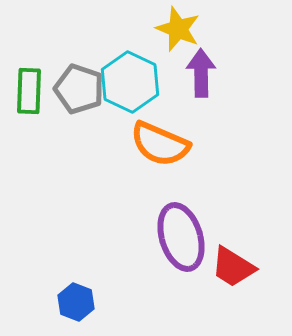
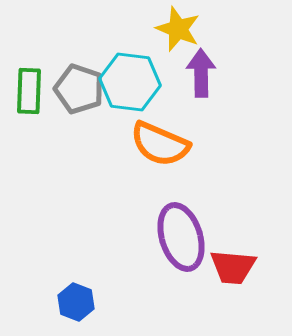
cyan hexagon: rotated 18 degrees counterclockwise
red trapezoid: rotated 27 degrees counterclockwise
